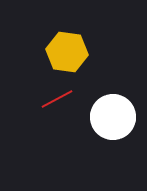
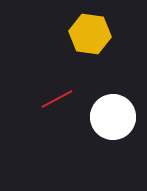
yellow hexagon: moved 23 px right, 18 px up
